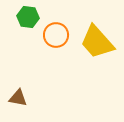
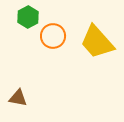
green hexagon: rotated 25 degrees clockwise
orange circle: moved 3 px left, 1 px down
